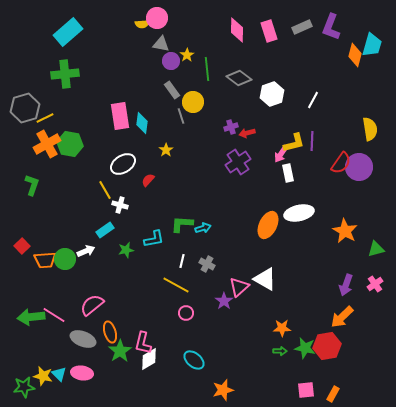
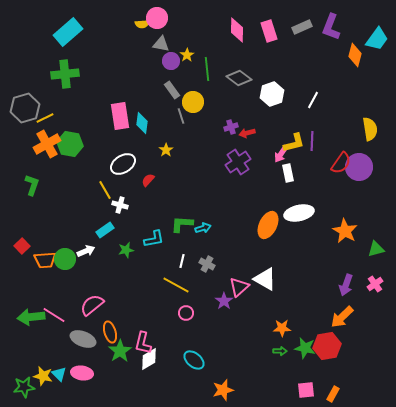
cyan trapezoid at (372, 45): moved 5 px right, 6 px up; rotated 20 degrees clockwise
